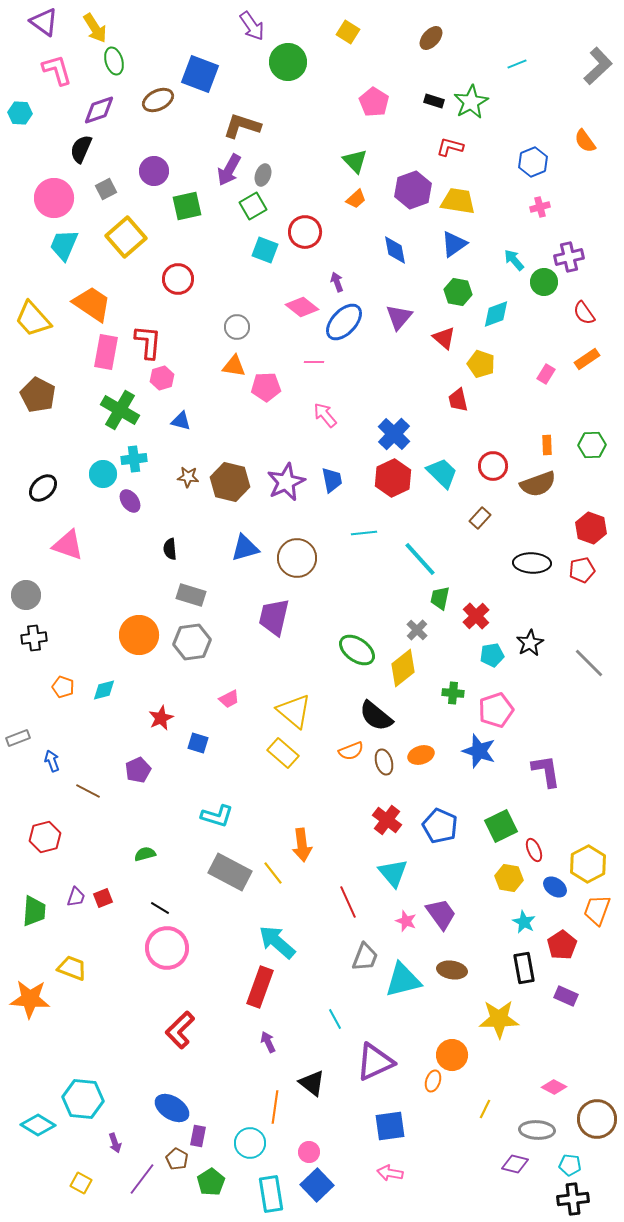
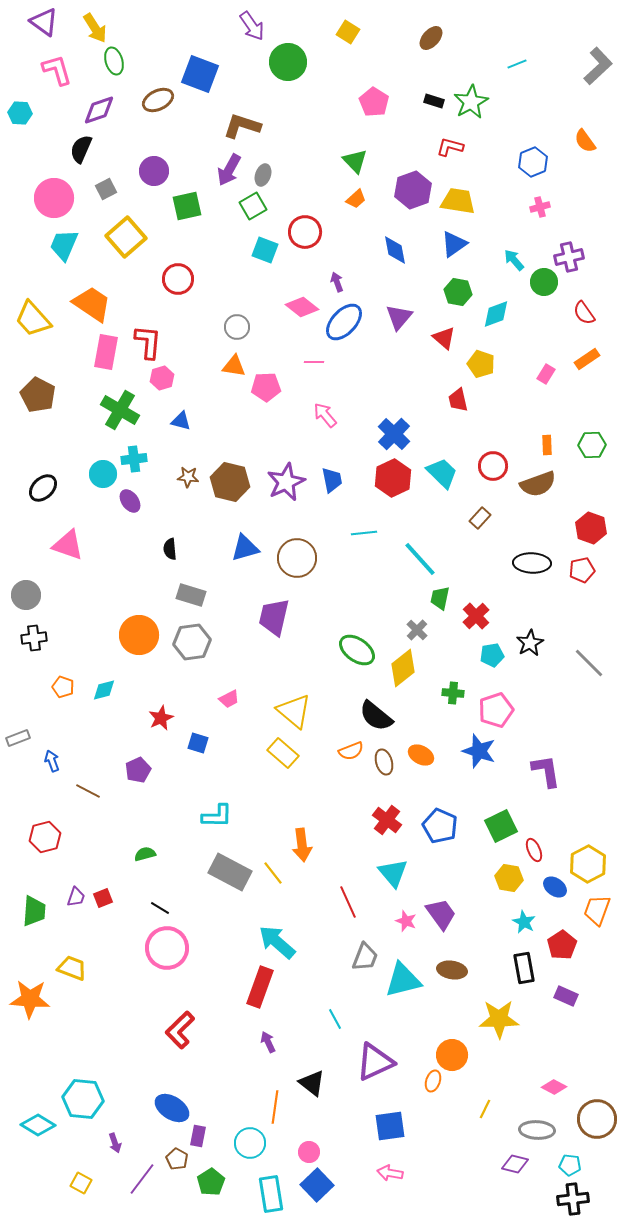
orange ellipse at (421, 755): rotated 45 degrees clockwise
cyan L-shape at (217, 816): rotated 16 degrees counterclockwise
